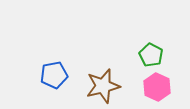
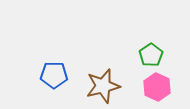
green pentagon: rotated 10 degrees clockwise
blue pentagon: rotated 12 degrees clockwise
